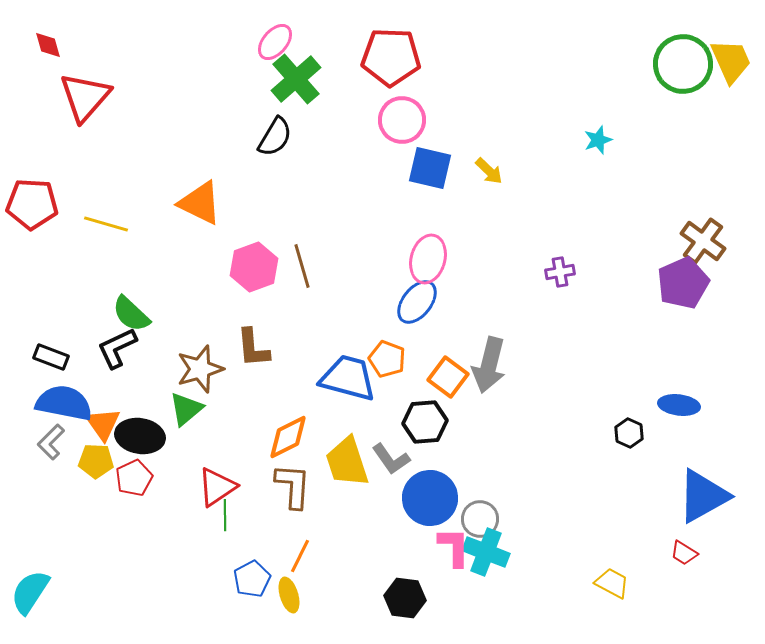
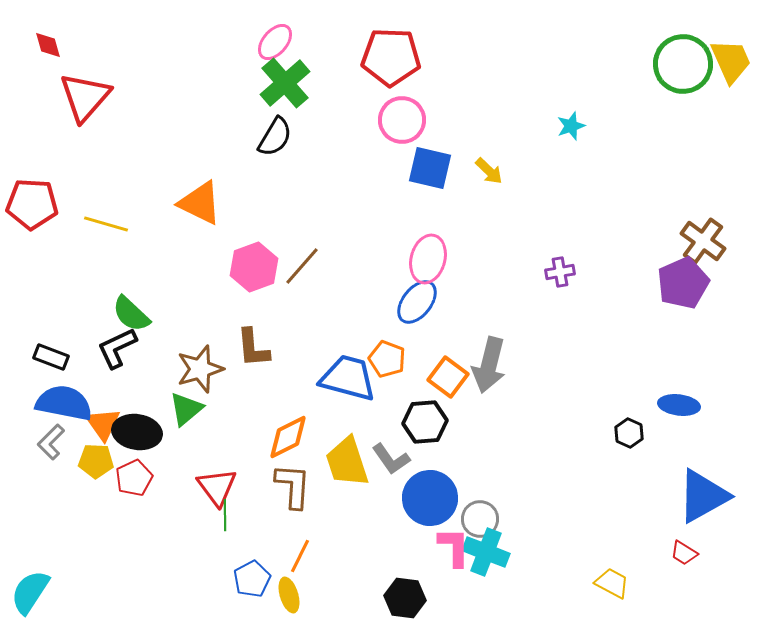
green cross at (296, 79): moved 11 px left, 4 px down
cyan star at (598, 140): moved 27 px left, 14 px up
brown line at (302, 266): rotated 57 degrees clockwise
black ellipse at (140, 436): moved 3 px left, 4 px up
red triangle at (217, 487): rotated 33 degrees counterclockwise
